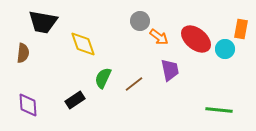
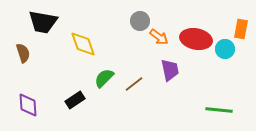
red ellipse: rotated 28 degrees counterclockwise
brown semicircle: rotated 24 degrees counterclockwise
green semicircle: moved 1 px right; rotated 20 degrees clockwise
